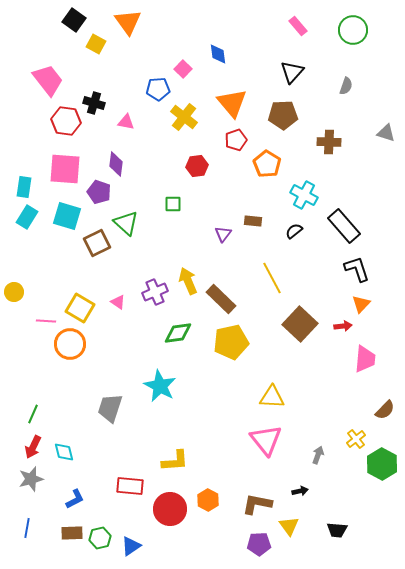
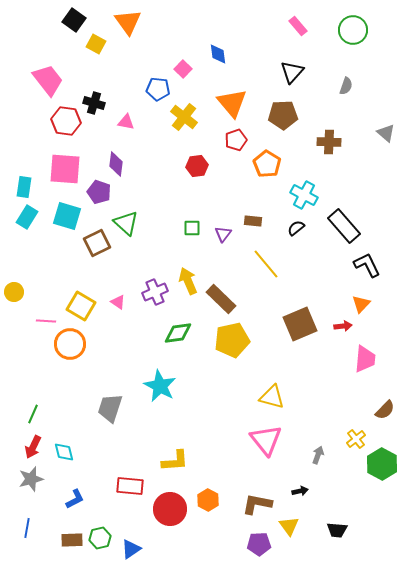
blue pentagon at (158, 89): rotated 10 degrees clockwise
gray triangle at (386, 133): rotated 24 degrees clockwise
green square at (173, 204): moved 19 px right, 24 px down
black semicircle at (294, 231): moved 2 px right, 3 px up
black L-shape at (357, 269): moved 10 px right, 4 px up; rotated 8 degrees counterclockwise
yellow line at (272, 278): moved 6 px left, 14 px up; rotated 12 degrees counterclockwise
yellow square at (80, 308): moved 1 px right, 2 px up
brown square at (300, 324): rotated 24 degrees clockwise
yellow pentagon at (231, 342): moved 1 px right, 2 px up
yellow triangle at (272, 397): rotated 12 degrees clockwise
brown rectangle at (72, 533): moved 7 px down
blue triangle at (131, 546): moved 3 px down
